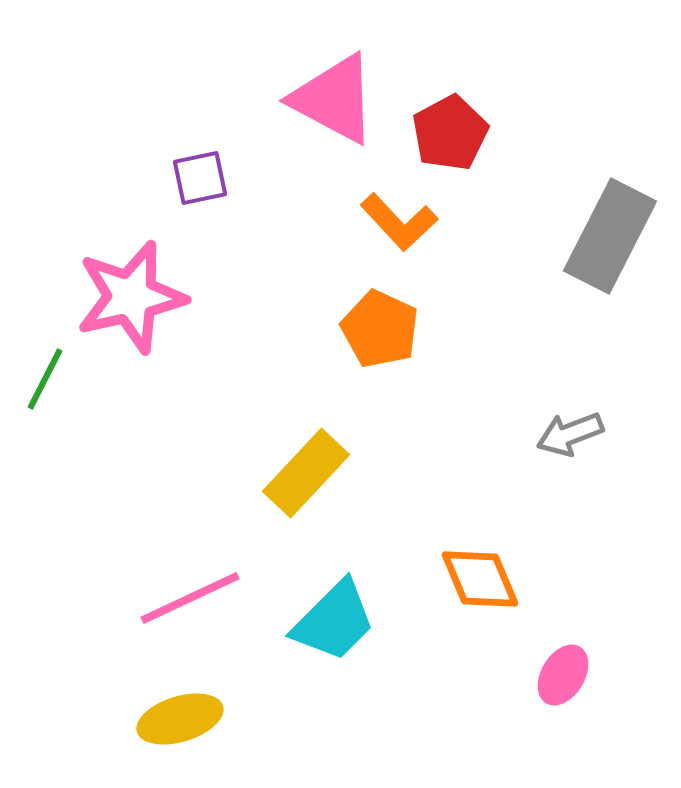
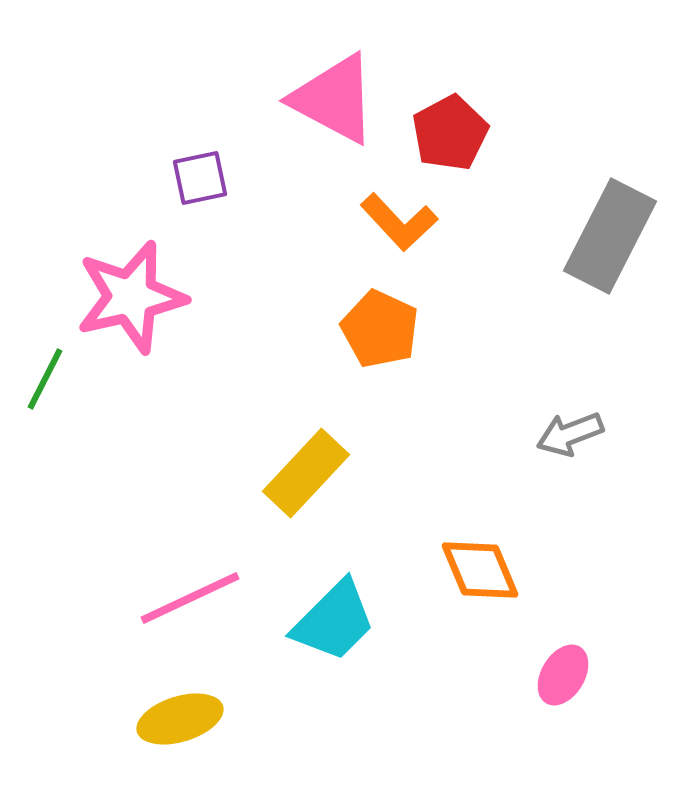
orange diamond: moved 9 px up
